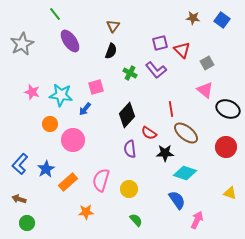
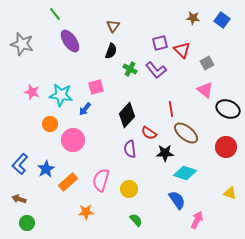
gray star: rotated 30 degrees counterclockwise
green cross: moved 4 px up
